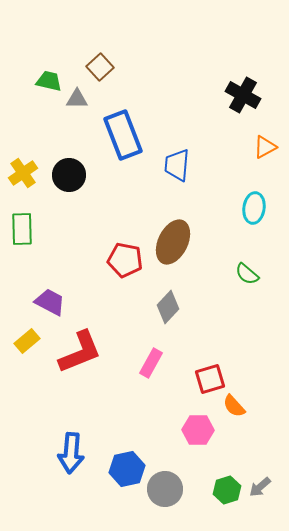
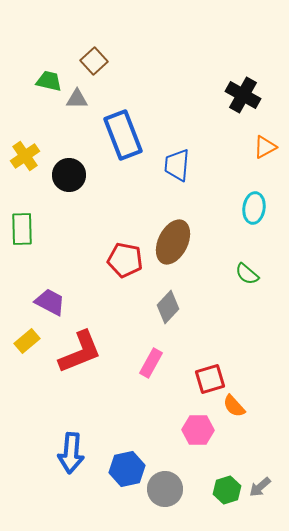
brown square: moved 6 px left, 6 px up
yellow cross: moved 2 px right, 17 px up
